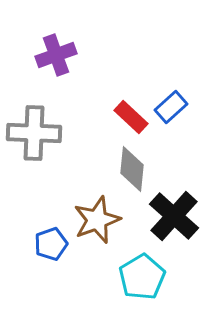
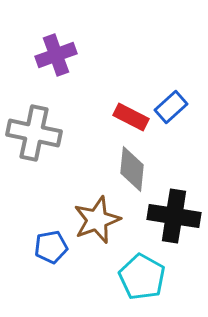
red rectangle: rotated 16 degrees counterclockwise
gray cross: rotated 10 degrees clockwise
black cross: rotated 33 degrees counterclockwise
blue pentagon: moved 3 px down; rotated 8 degrees clockwise
cyan pentagon: rotated 12 degrees counterclockwise
